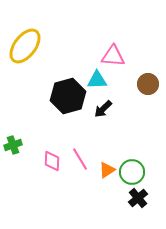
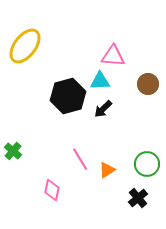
cyan triangle: moved 3 px right, 1 px down
green cross: moved 6 px down; rotated 30 degrees counterclockwise
pink diamond: moved 29 px down; rotated 10 degrees clockwise
green circle: moved 15 px right, 8 px up
